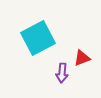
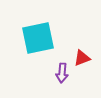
cyan square: rotated 16 degrees clockwise
